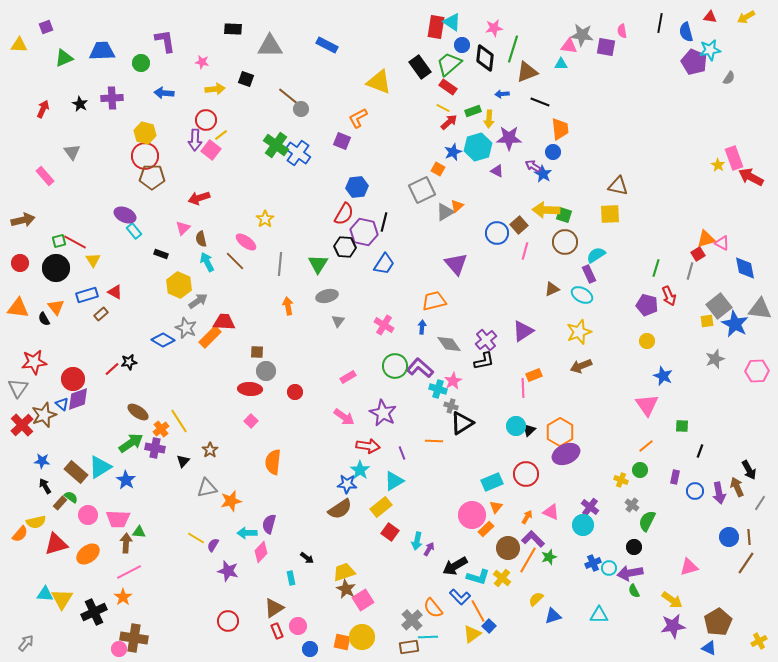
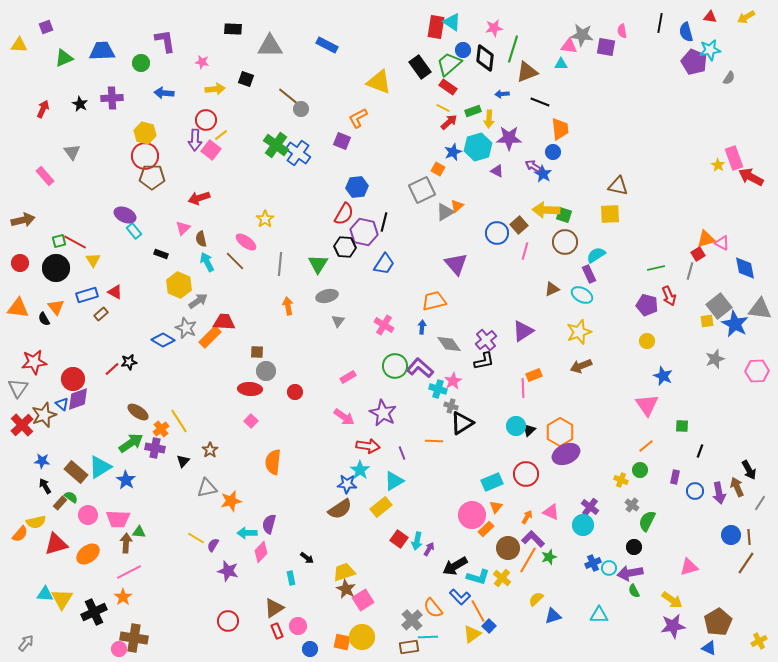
blue circle at (462, 45): moved 1 px right, 5 px down
green line at (656, 268): rotated 60 degrees clockwise
red square at (390, 532): moved 9 px right, 7 px down
blue circle at (729, 537): moved 2 px right, 2 px up
